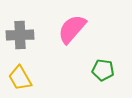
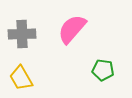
gray cross: moved 2 px right, 1 px up
yellow trapezoid: moved 1 px right
